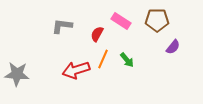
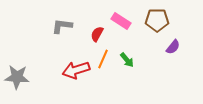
gray star: moved 3 px down
